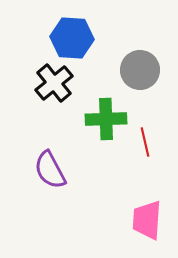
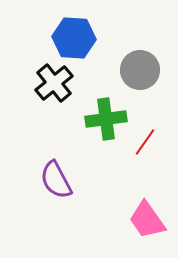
blue hexagon: moved 2 px right
green cross: rotated 6 degrees counterclockwise
red line: rotated 48 degrees clockwise
purple semicircle: moved 6 px right, 10 px down
pink trapezoid: rotated 39 degrees counterclockwise
